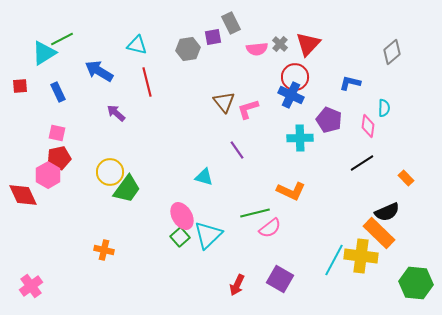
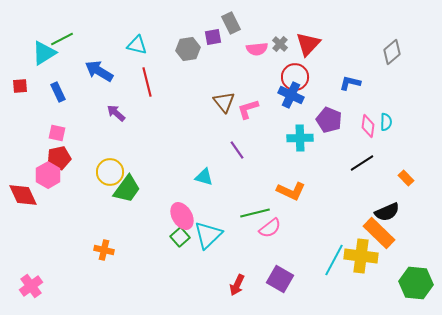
cyan semicircle at (384, 108): moved 2 px right, 14 px down
